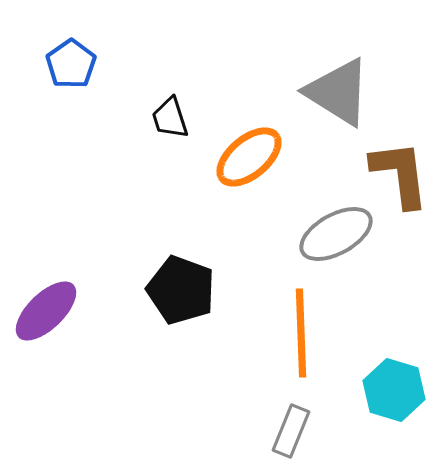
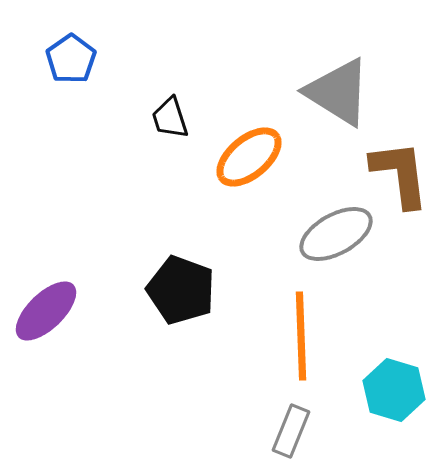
blue pentagon: moved 5 px up
orange line: moved 3 px down
